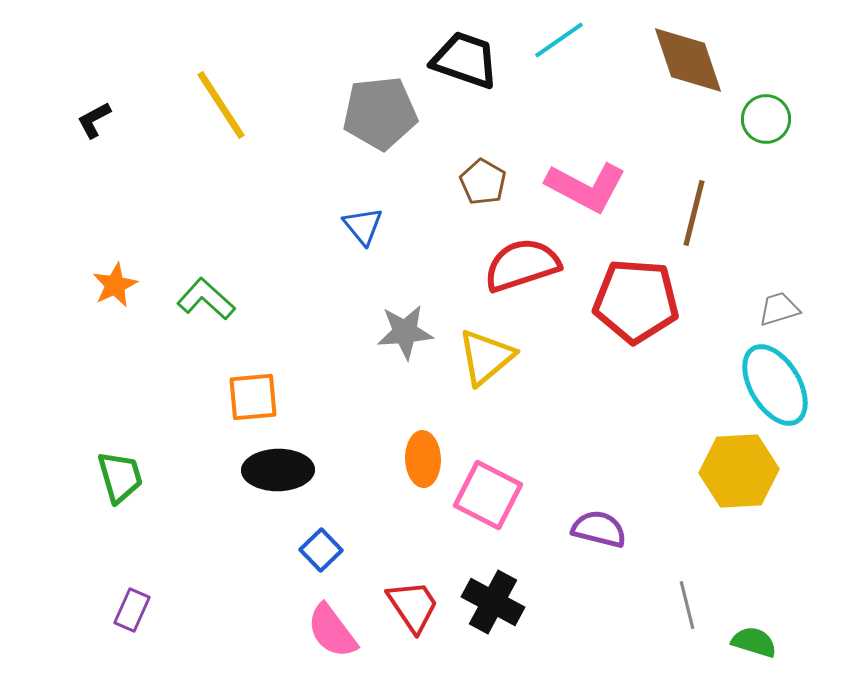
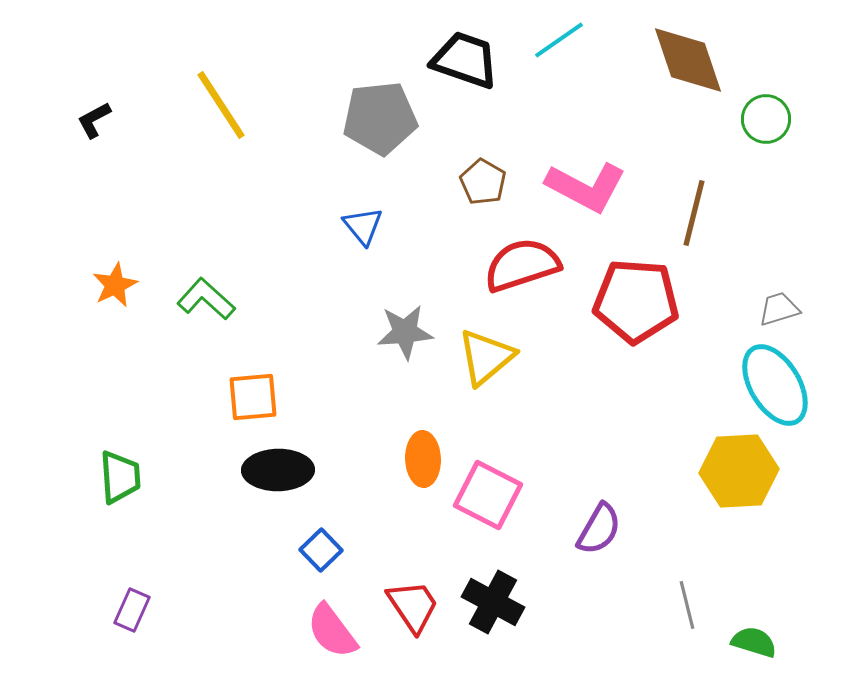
gray pentagon: moved 5 px down
green trapezoid: rotated 12 degrees clockwise
purple semicircle: rotated 106 degrees clockwise
